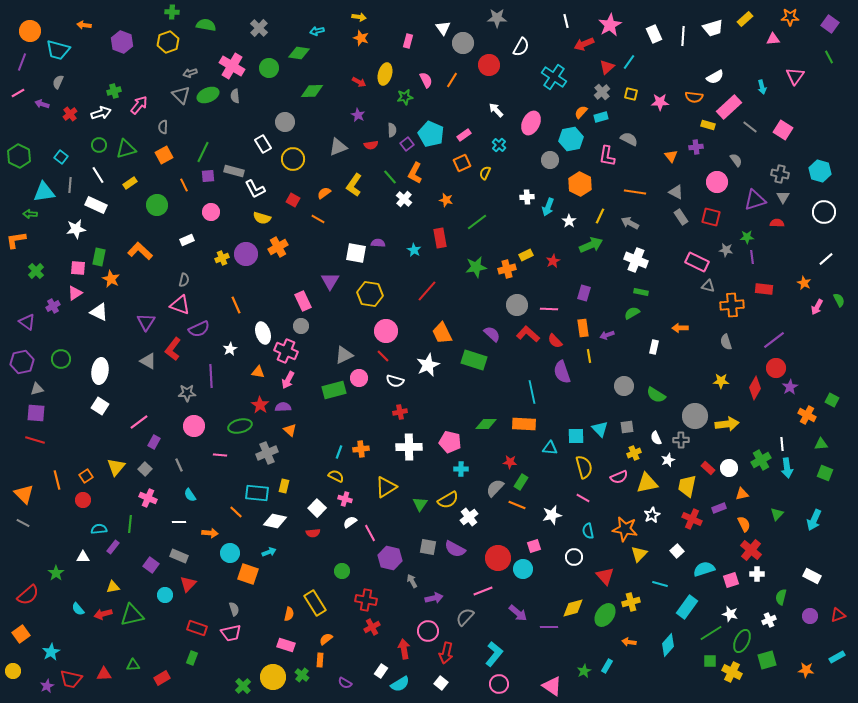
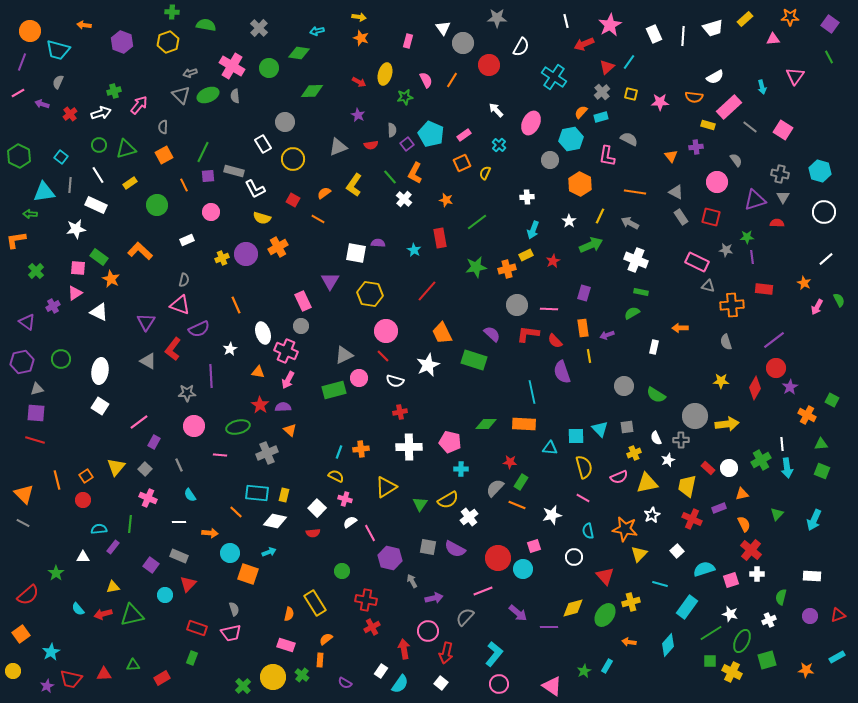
cyan arrow at (548, 207): moved 15 px left, 23 px down
green rectangle at (99, 257): rotated 66 degrees counterclockwise
red L-shape at (528, 334): rotated 35 degrees counterclockwise
green ellipse at (240, 426): moved 2 px left, 1 px down
green square at (825, 473): moved 3 px left, 2 px up
yellow rectangle at (284, 486): moved 9 px down
white rectangle at (812, 576): rotated 24 degrees counterclockwise
cyan semicircle at (400, 684): rotated 24 degrees counterclockwise
